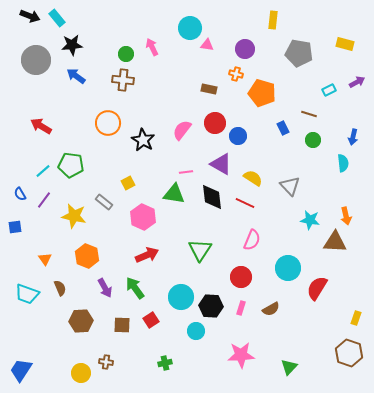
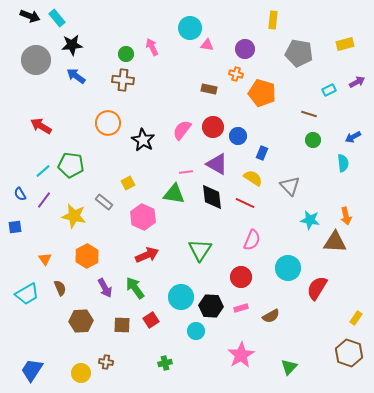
yellow rectangle at (345, 44): rotated 30 degrees counterclockwise
red circle at (215, 123): moved 2 px left, 4 px down
blue rectangle at (283, 128): moved 21 px left, 25 px down; rotated 48 degrees clockwise
blue arrow at (353, 137): rotated 49 degrees clockwise
purple triangle at (221, 164): moved 4 px left
orange hexagon at (87, 256): rotated 10 degrees clockwise
cyan trapezoid at (27, 294): rotated 50 degrees counterclockwise
pink rectangle at (241, 308): rotated 56 degrees clockwise
brown semicircle at (271, 309): moved 7 px down
yellow rectangle at (356, 318): rotated 16 degrees clockwise
pink star at (241, 355): rotated 28 degrees counterclockwise
blue trapezoid at (21, 370): moved 11 px right
